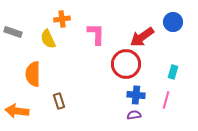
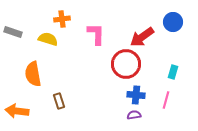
yellow semicircle: rotated 132 degrees clockwise
orange semicircle: rotated 10 degrees counterclockwise
